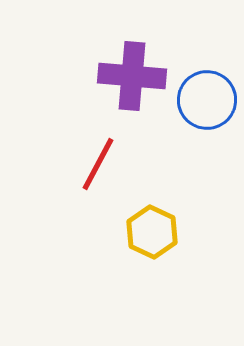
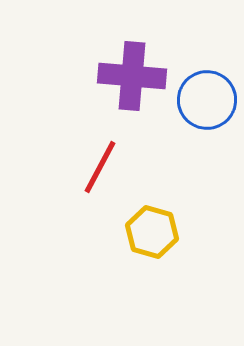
red line: moved 2 px right, 3 px down
yellow hexagon: rotated 9 degrees counterclockwise
